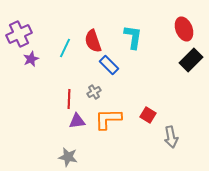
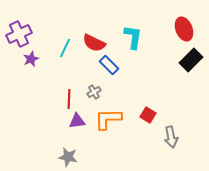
red semicircle: moved 1 px right, 2 px down; rotated 45 degrees counterclockwise
